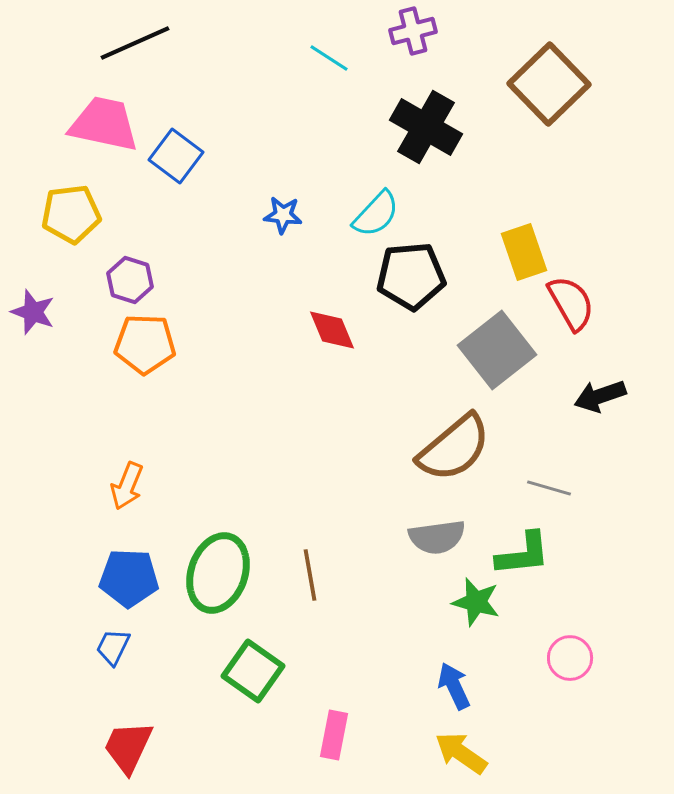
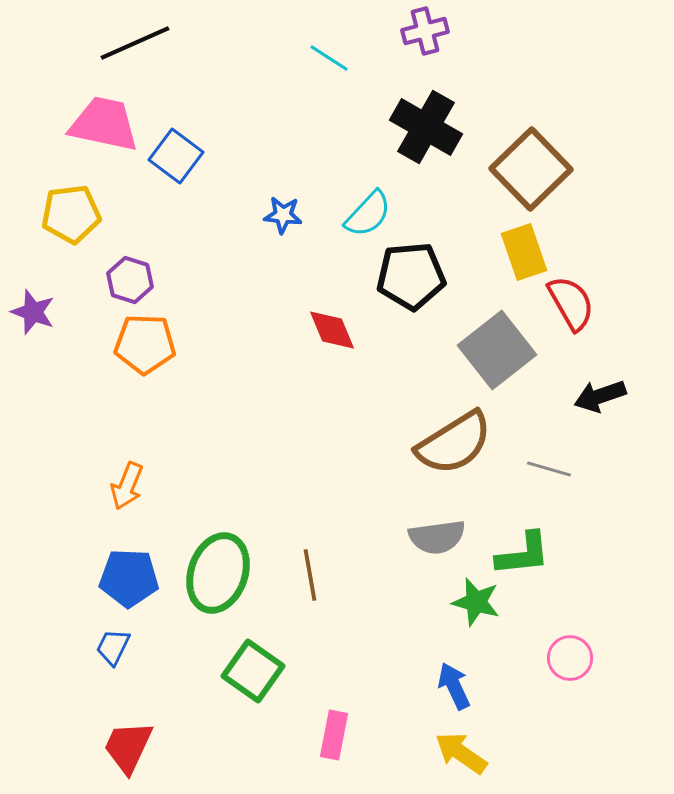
purple cross: moved 12 px right
brown square: moved 18 px left, 85 px down
cyan semicircle: moved 8 px left
brown semicircle: moved 5 px up; rotated 8 degrees clockwise
gray line: moved 19 px up
